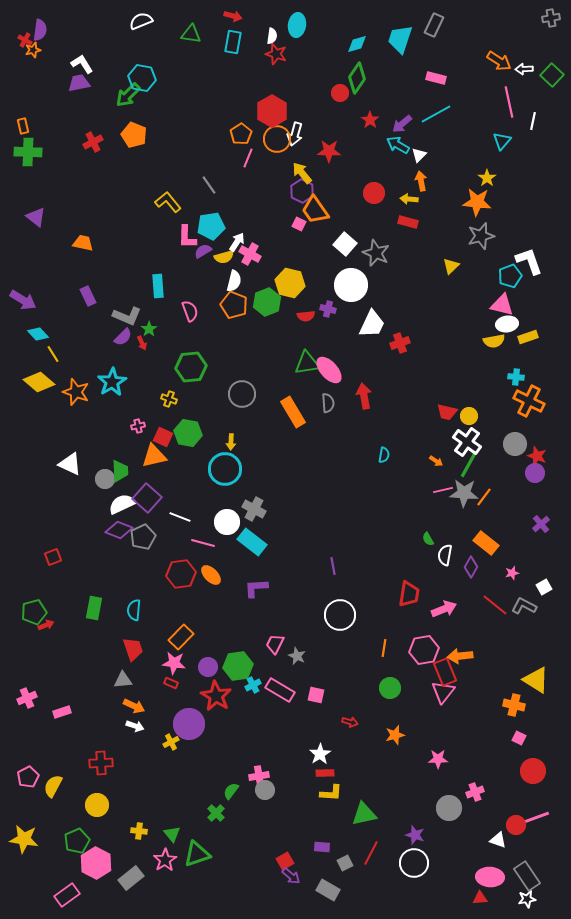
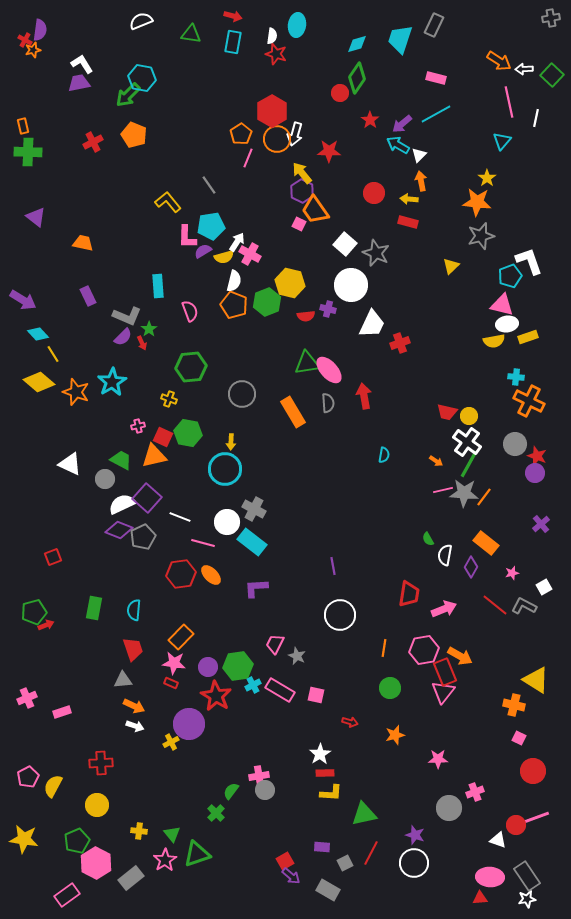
white line at (533, 121): moved 3 px right, 3 px up
green trapezoid at (120, 471): moved 1 px right, 11 px up; rotated 60 degrees counterclockwise
orange arrow at (460, 656): rotated 145 degrees counterclockwise
